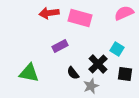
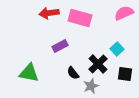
cyan square: rotated 16 degrees clockwise
